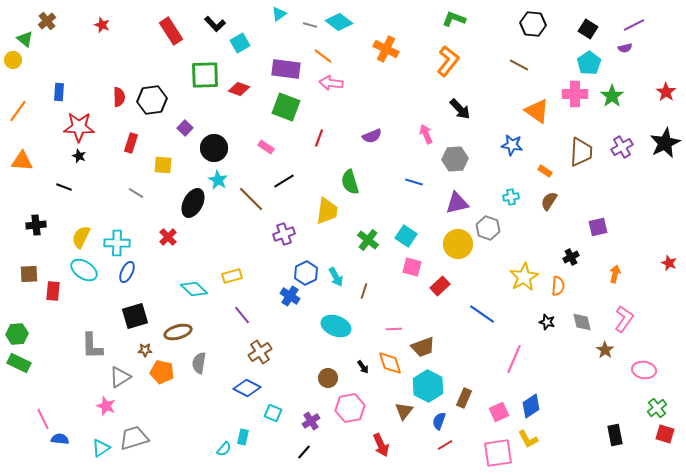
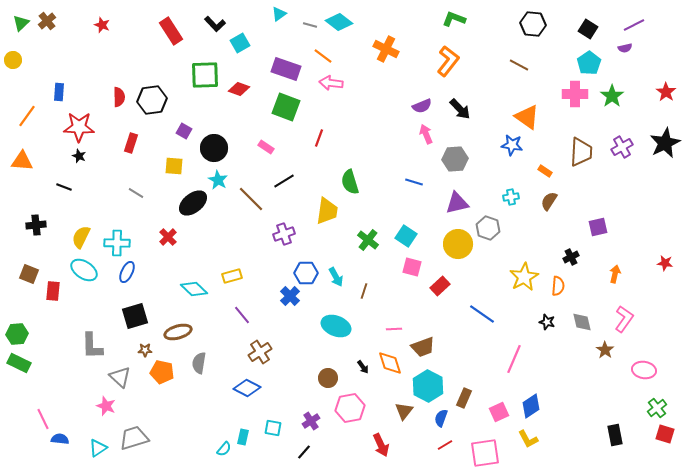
green triangle at (25, 39): moved 4 px left, 16 px up; rotated 36 degrees clockwise
purple rectangle at (286, 69): rotated 12 degrees clockwise
orange line at (18, 111): moved 9 px right, 5 px down
orange triangle at (537, 111): moved 10 px left, 6 px down
purple square at (185, 128): moved 1 px left, 3 px down; rotated 14 degrees counterclockwise
purple semicircle at (372, 136): moved 50 px right, 30 px up
yellow square at (163, 165): moved 11 px right, 1 px down
black ellipse at (193, 203): rotated 24 degrees clockwise
red star at (669, 263): moved 4 px left; rotated 14 degrees counterclockwise
blue hexagon at (306, 273): rotated 25 degrees clockwise
brown square at (29, 274): rotated 24 degrees clockwise
blue cross at (290, 296): rotated 12 degrees clockwise
gray triangle at (120, 377): rotated 45 degrees counterclockwise
cyan square at (273, 413): moved 15 px down; rotated 12 degrees counterclockwise
blue semicircle at (439, 421): moved 2 px right, 3 px up
cyan triangle at (101, 448): moved 3 px left
pink square at (498, 453): moved 13 px left
